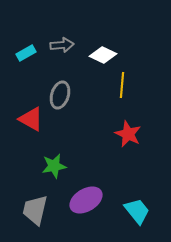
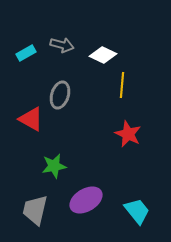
gray arrow: rotated 20 degrees clockwise
